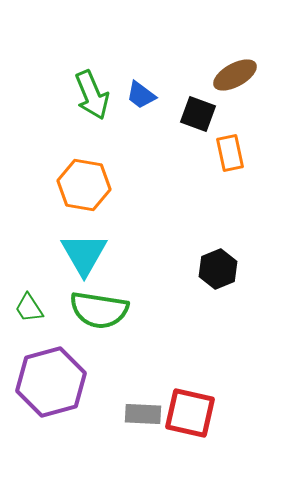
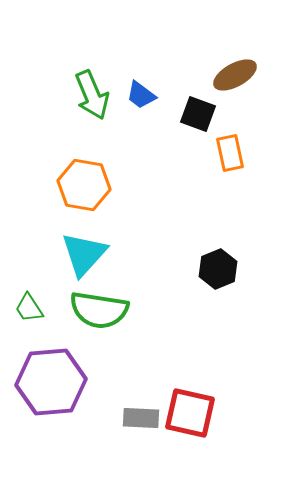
cyan triangle: rotated 12 degrees clockwise
purple hexagon: rotated 10 degrees clockwise
gray rectangle: moved 2 px left, 4 px down
